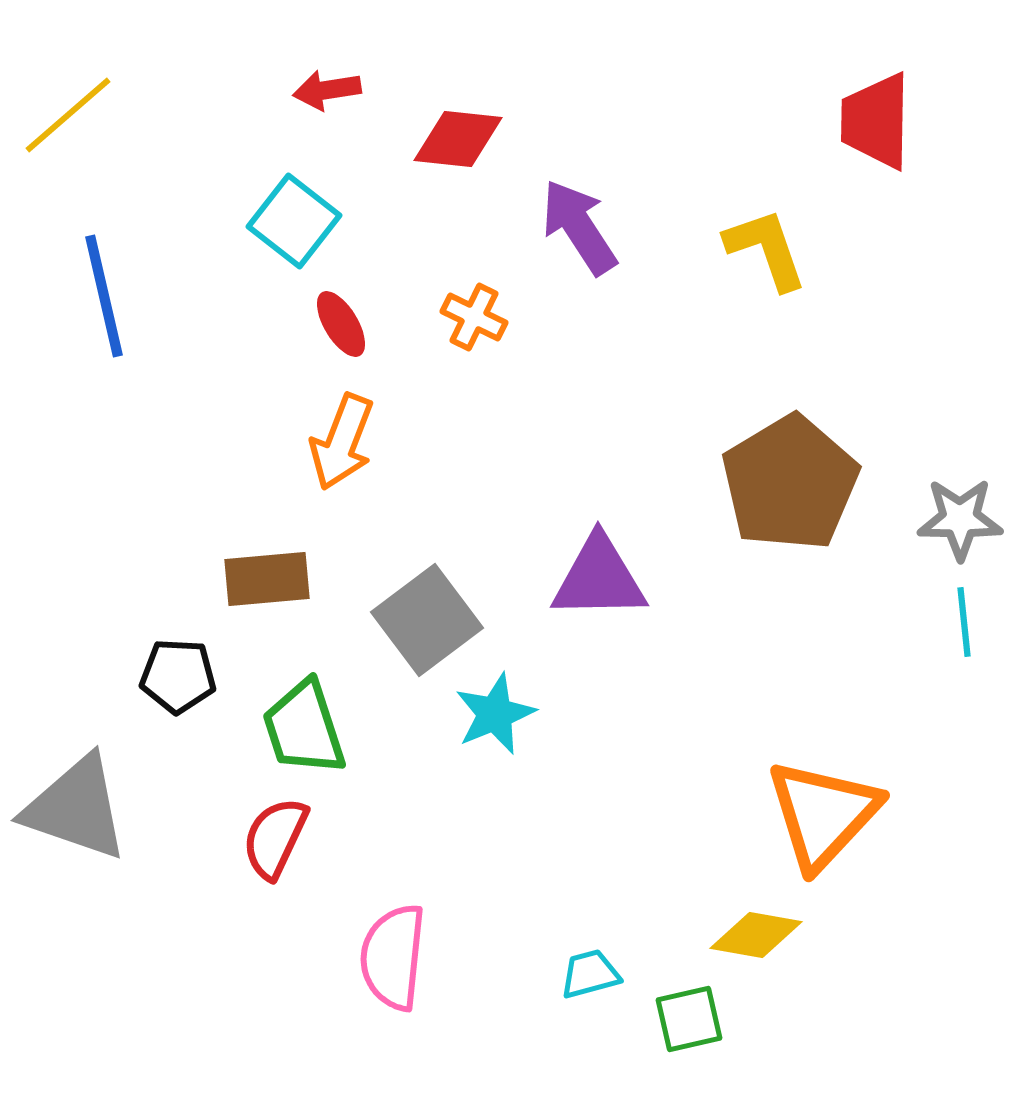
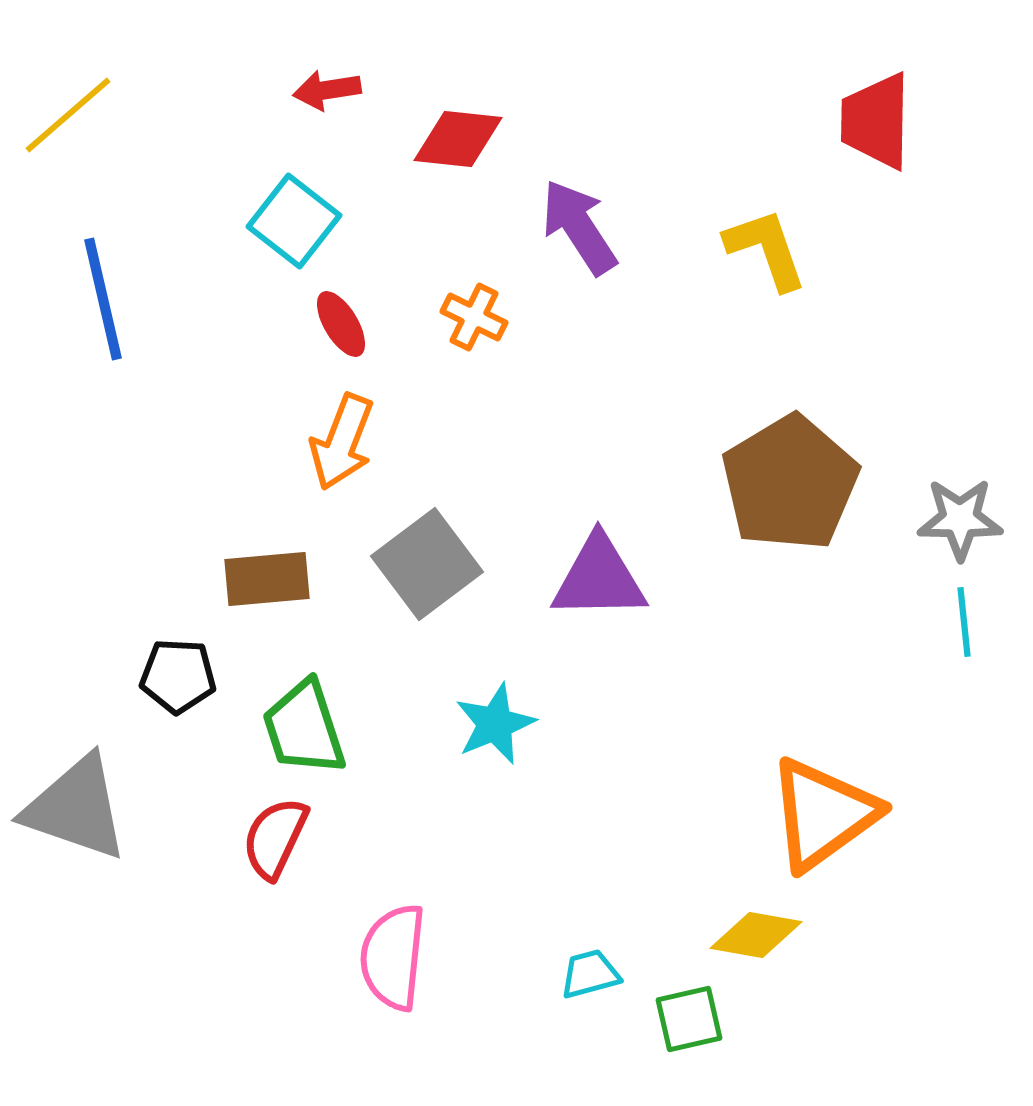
blue line: moved 1 px left, 3 px down
gray square: moved 56 px up
cyan star: moved 10 px down
orange triangle: rotated 11 degrees clockwise
